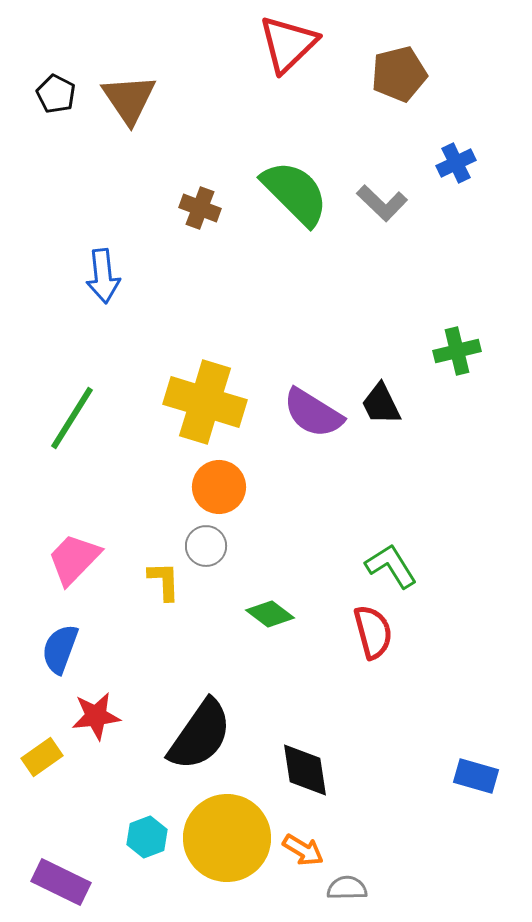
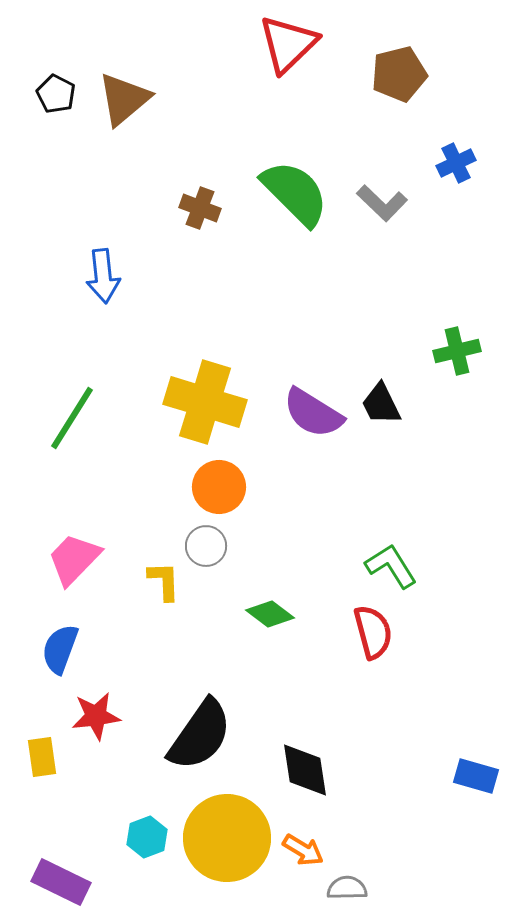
brown triangle: moved 5 px left; rotated 24 degrees clockwise
yellow rectangle: rotated 63 degrees counterclockwise
